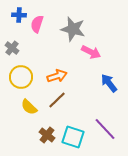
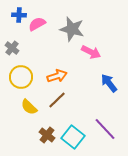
pink semicircle: rotated 42 degrees clockwise
gray star: moved 1 px left
cyan square: rotated 20 degrees clockwise
